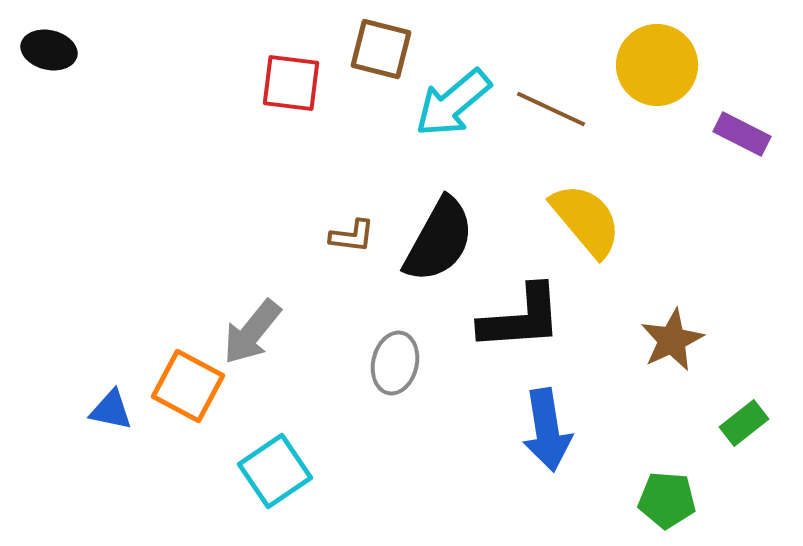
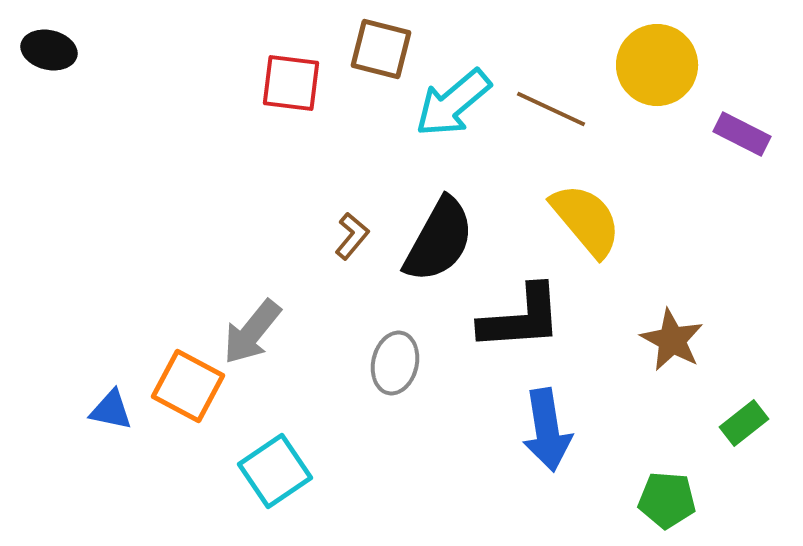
brown L-shape: rotated 57 degrees counterclockwise
brown star: rotated 18 degrees counterclockwise
